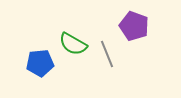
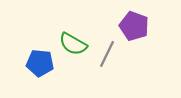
gray line: rotated 48 degrees clockwise
blue pentagon: rotated 12 degrees clockwise
